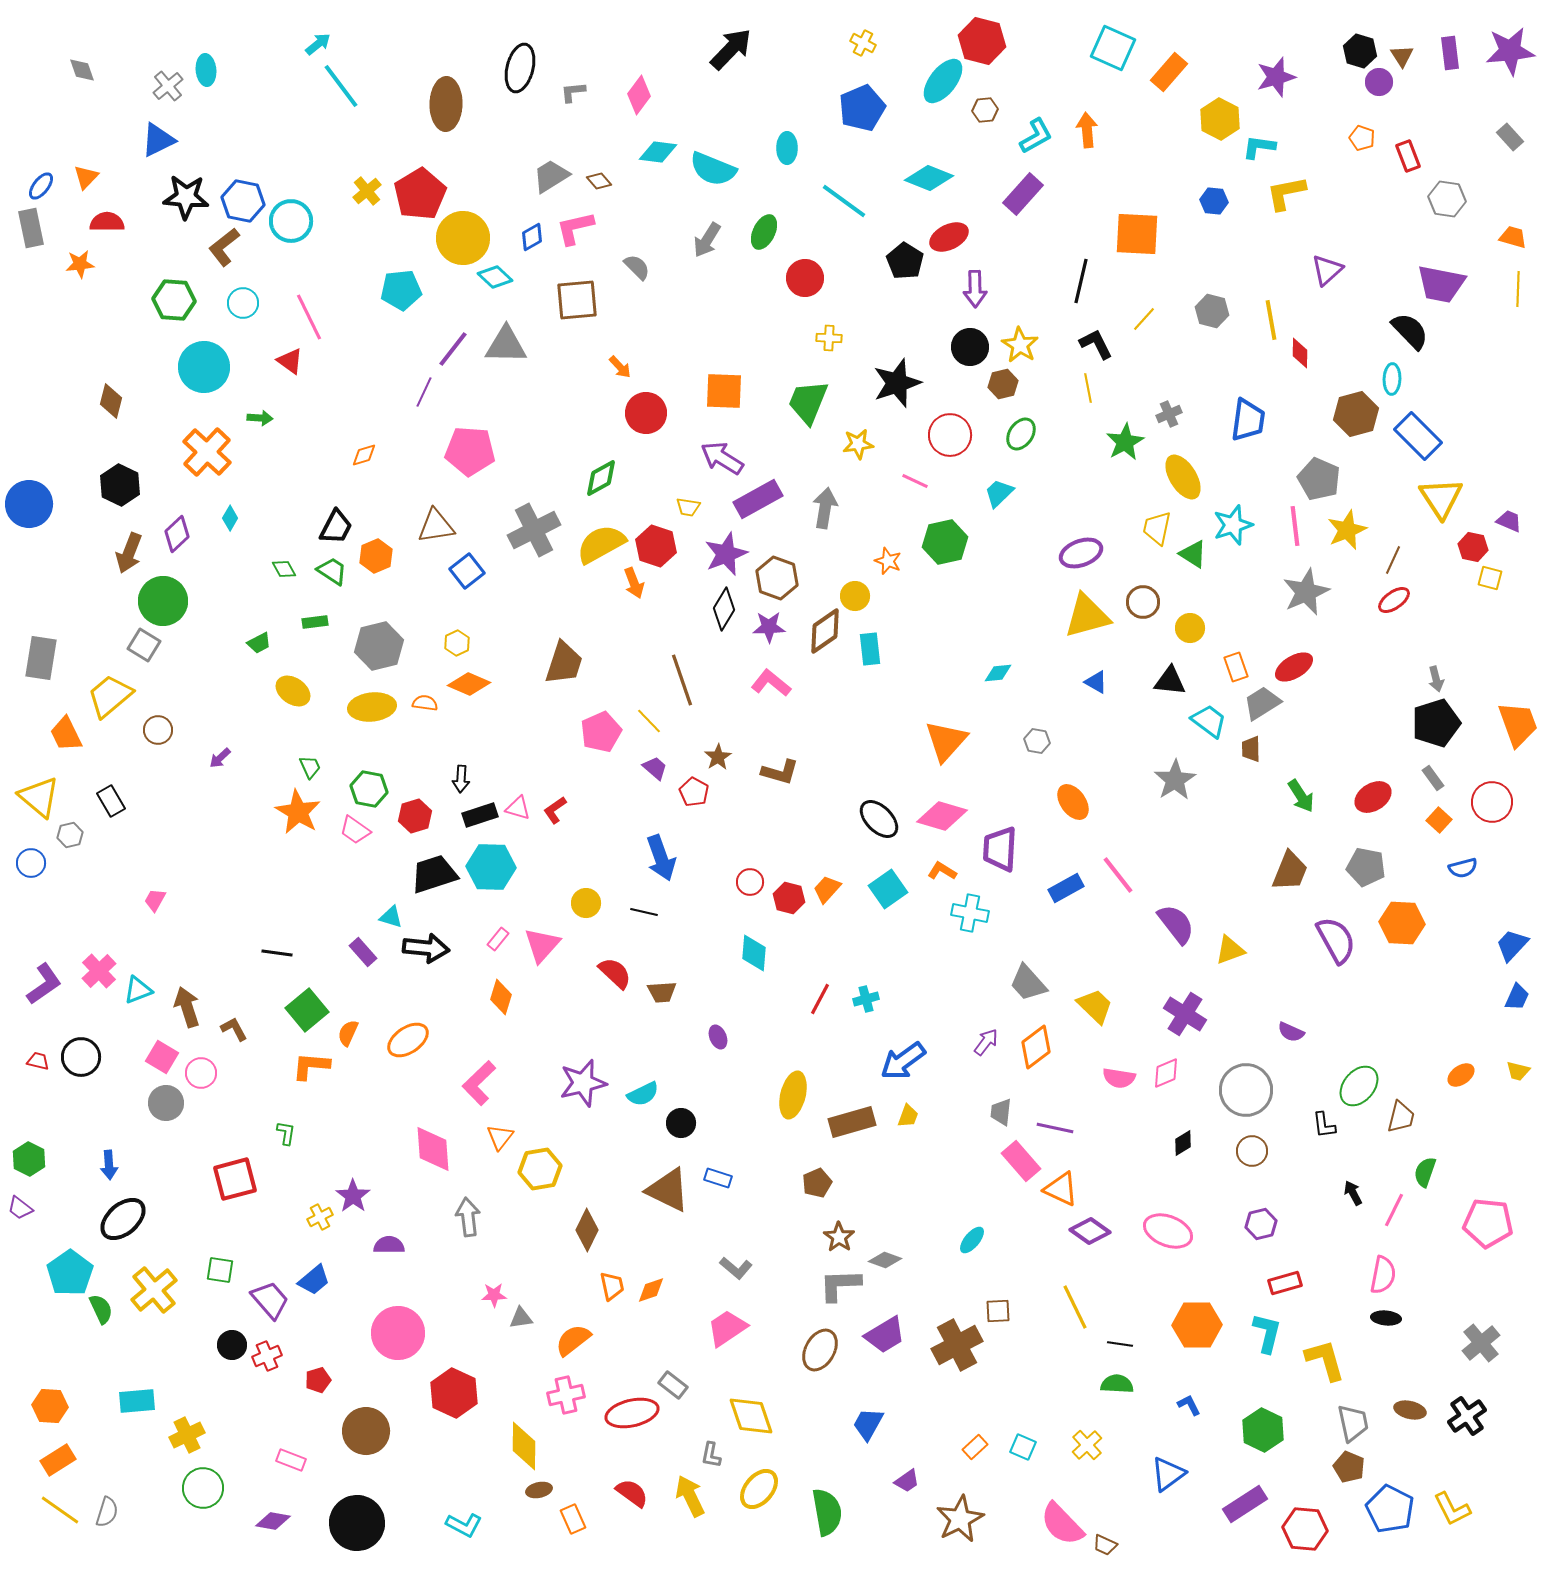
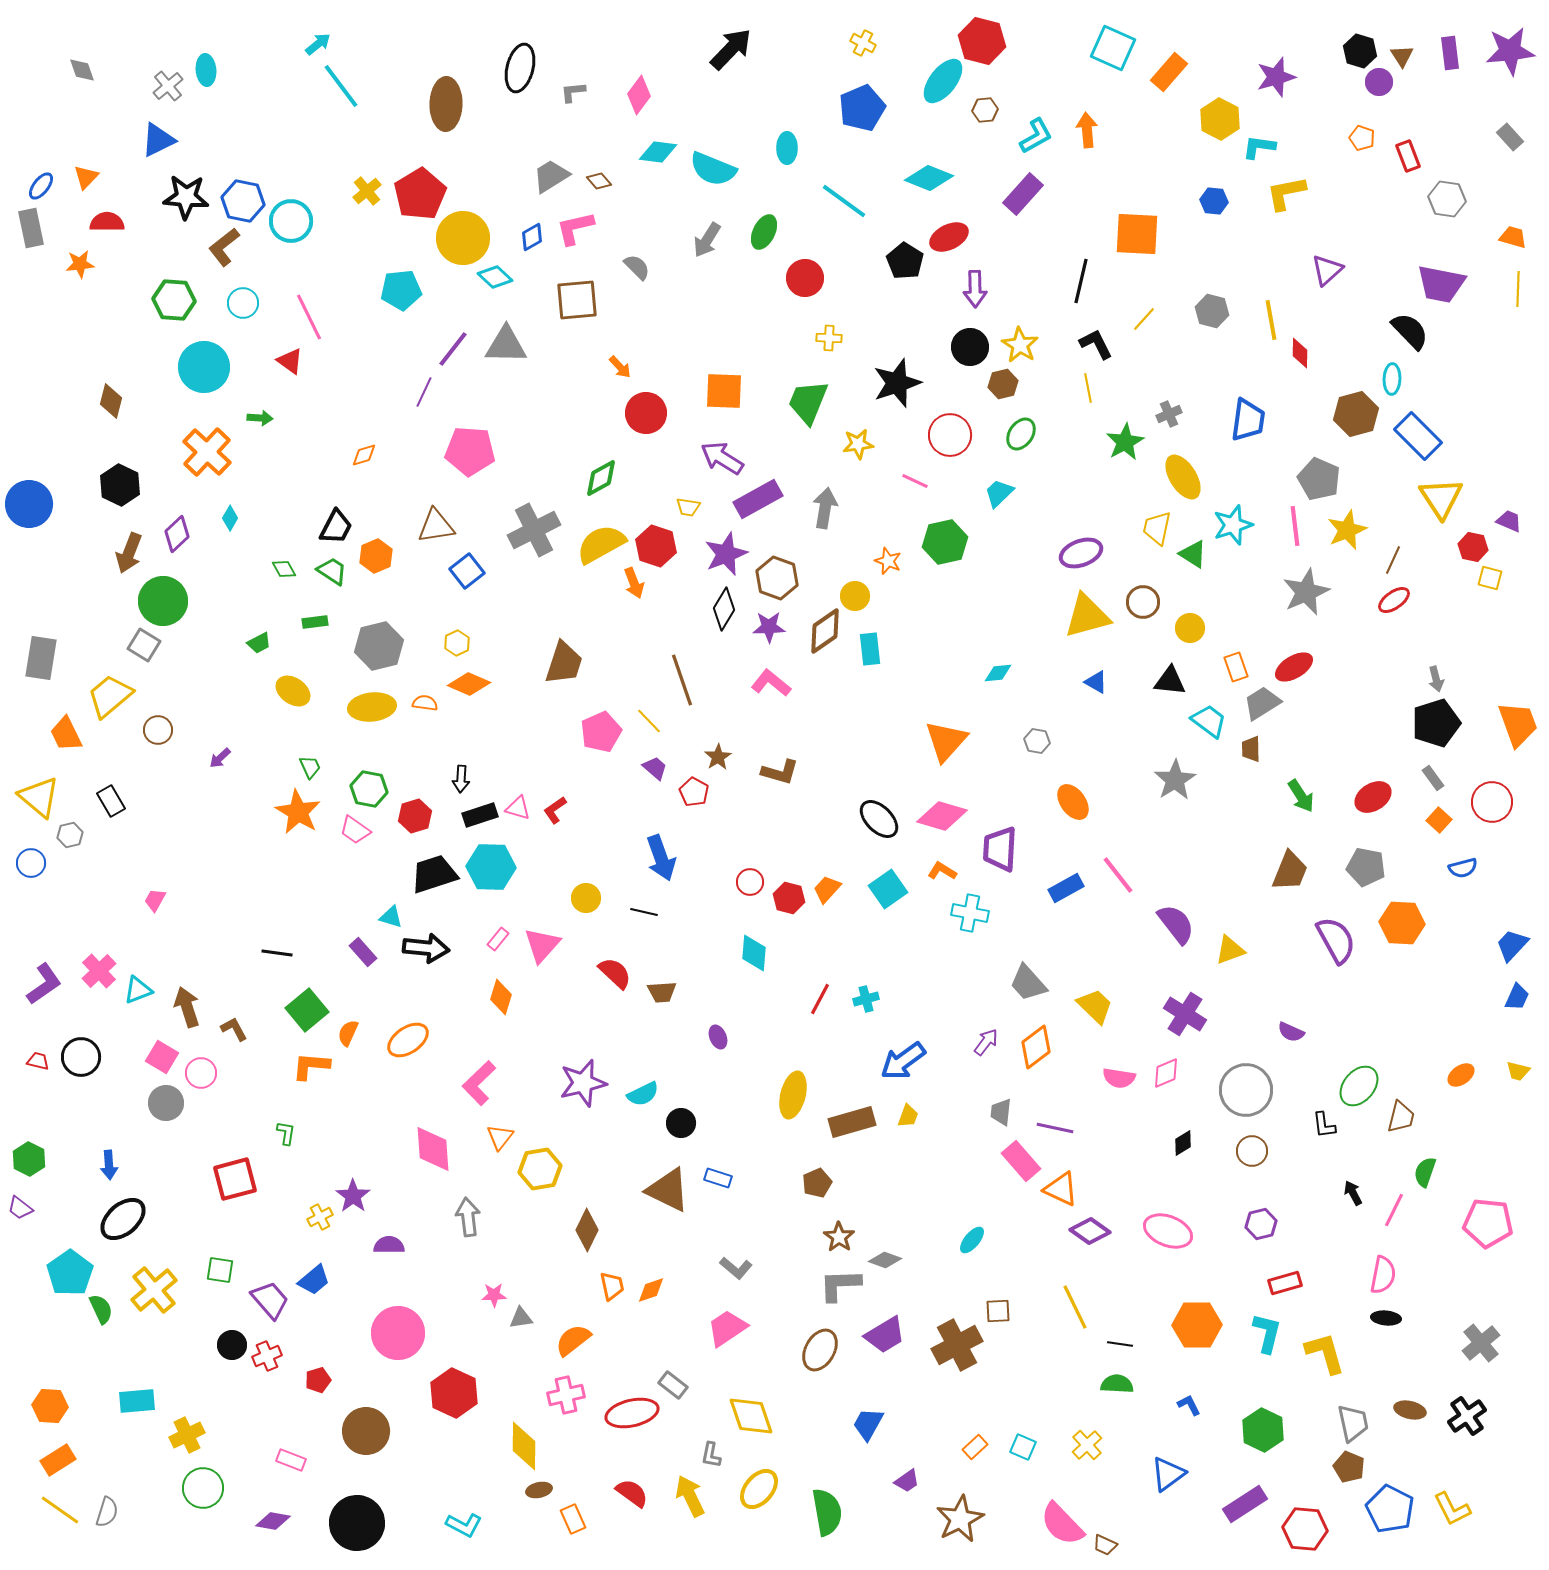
yellow circle at (586, 903): moved 5 px up
yellow L-shape at (1325, 1360): moved 7 px up
